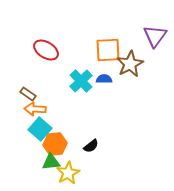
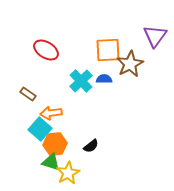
orange arrow: moved 16 px right, 4 px down; rotated 10 degrees counterclockwise
green triangle: rotated 24 degrees clockwise
